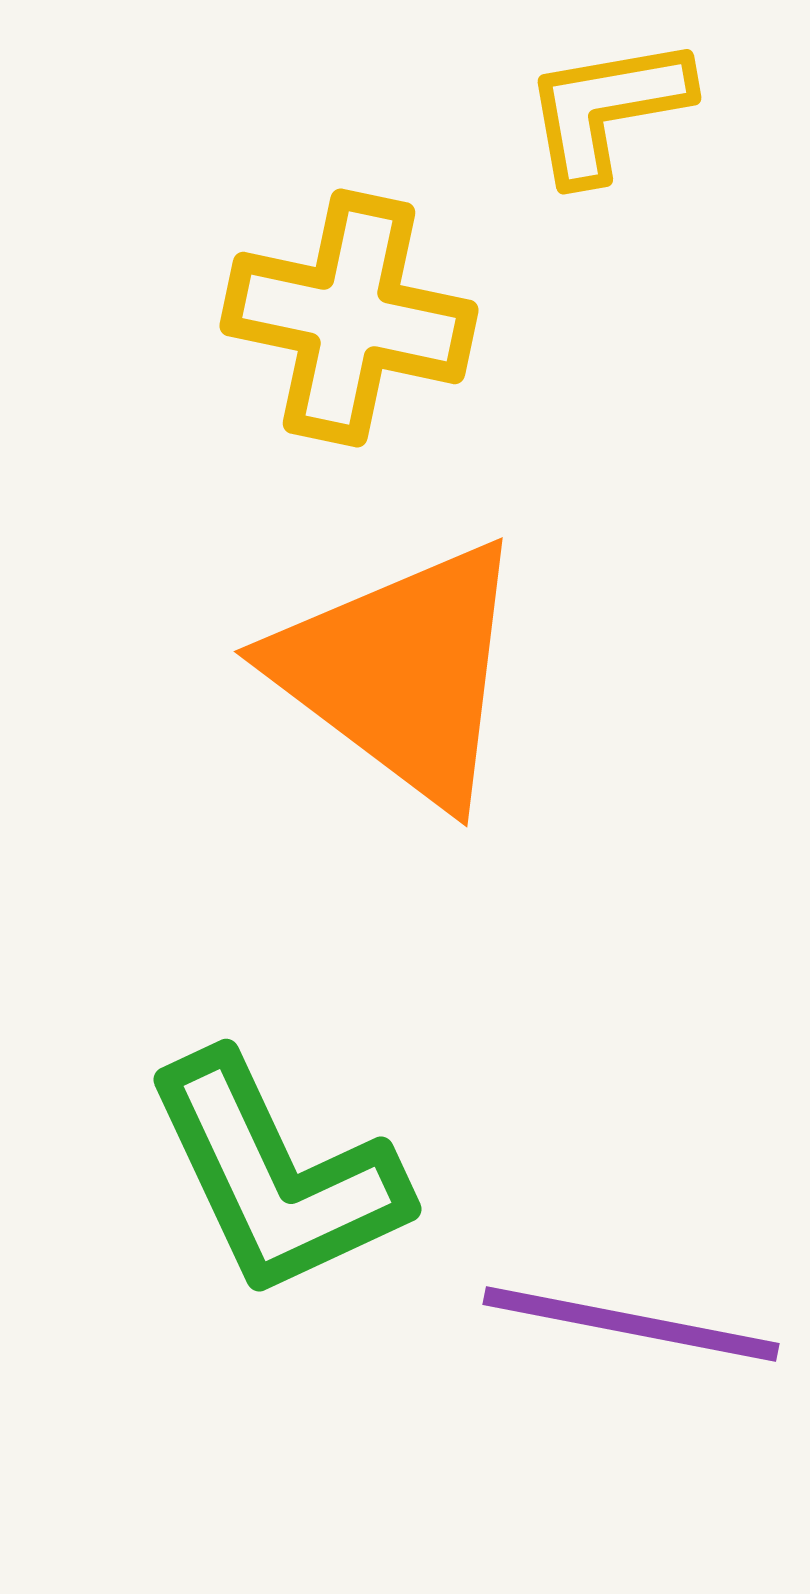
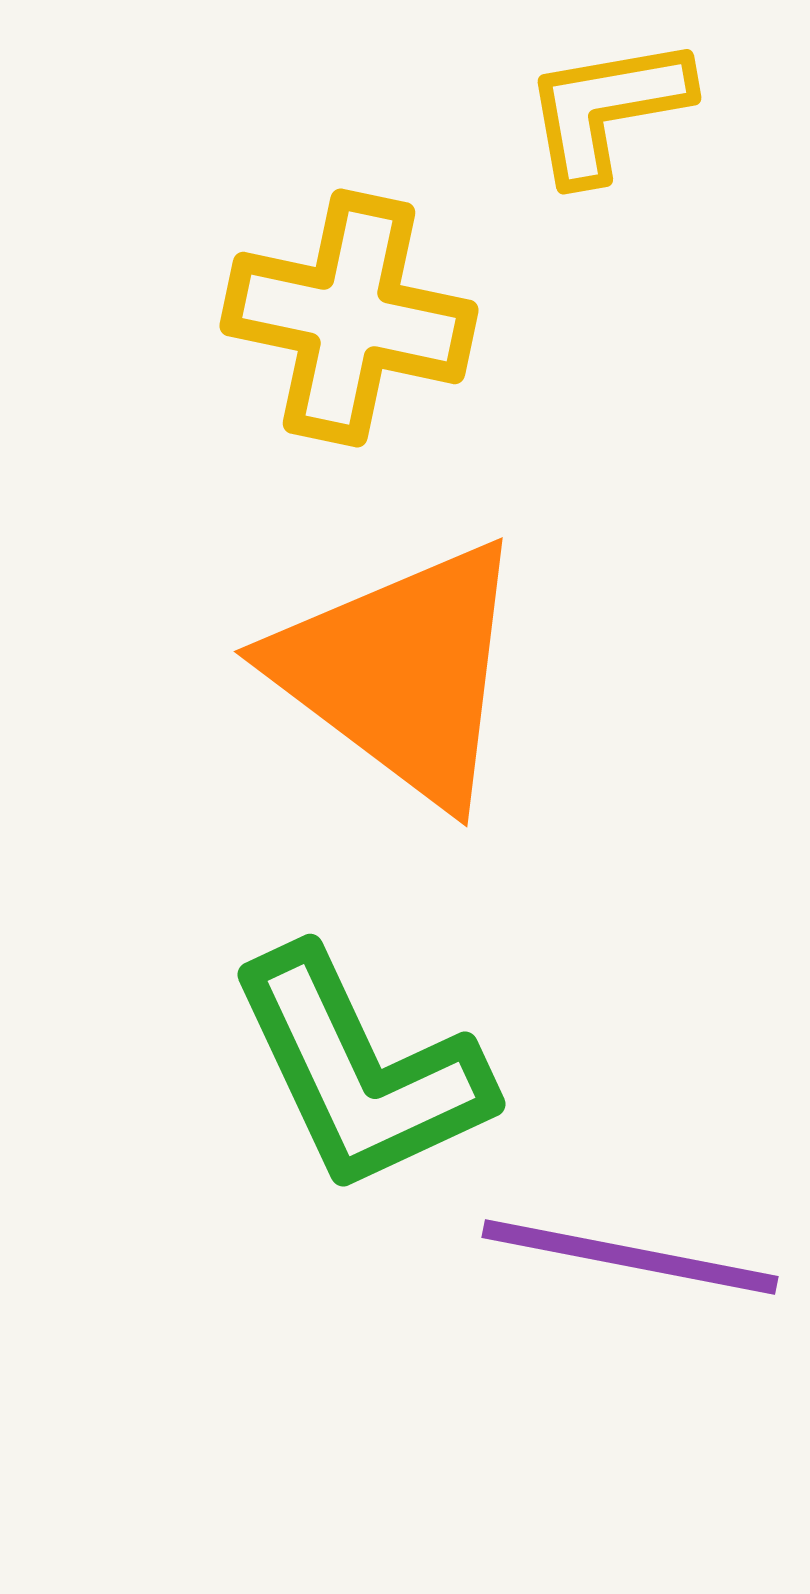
green L-shape: moved 84 px right, 105 px up
purple line: moved 1 px left, 67 px up
